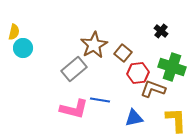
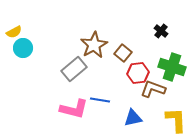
yellow semicircle: rotated 49 degrees clockwise
blue triangle: moved 1 px left
